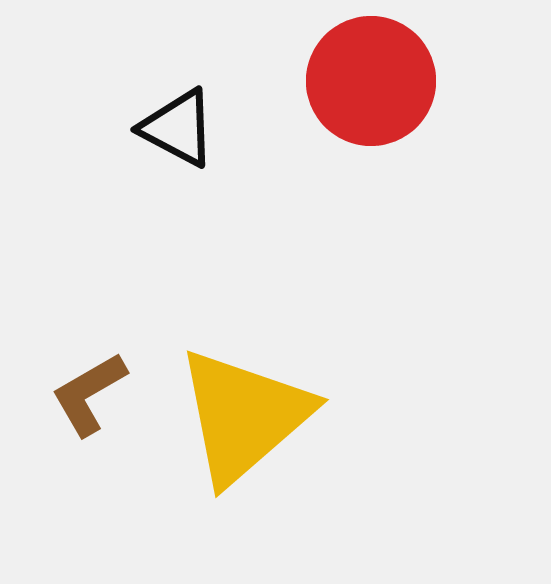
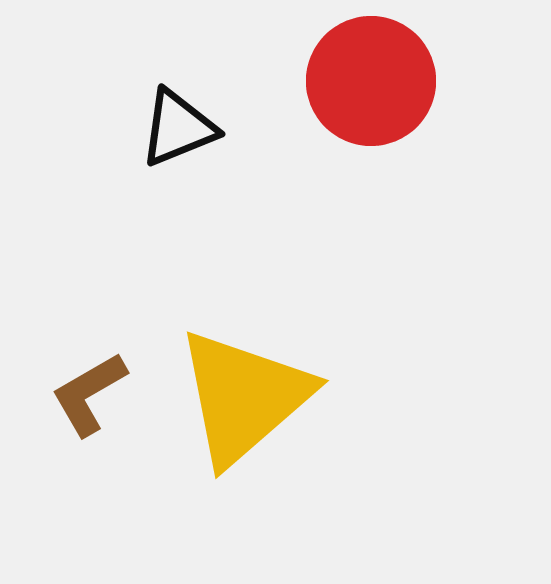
black triangle: rotated 50 degrees counterclockwise
yellow triangle: moved 19 px up
